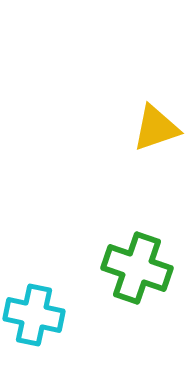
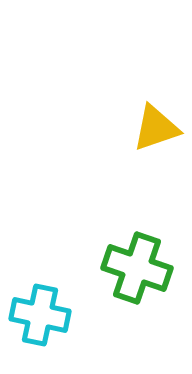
cyan cross: moved 6 px right
